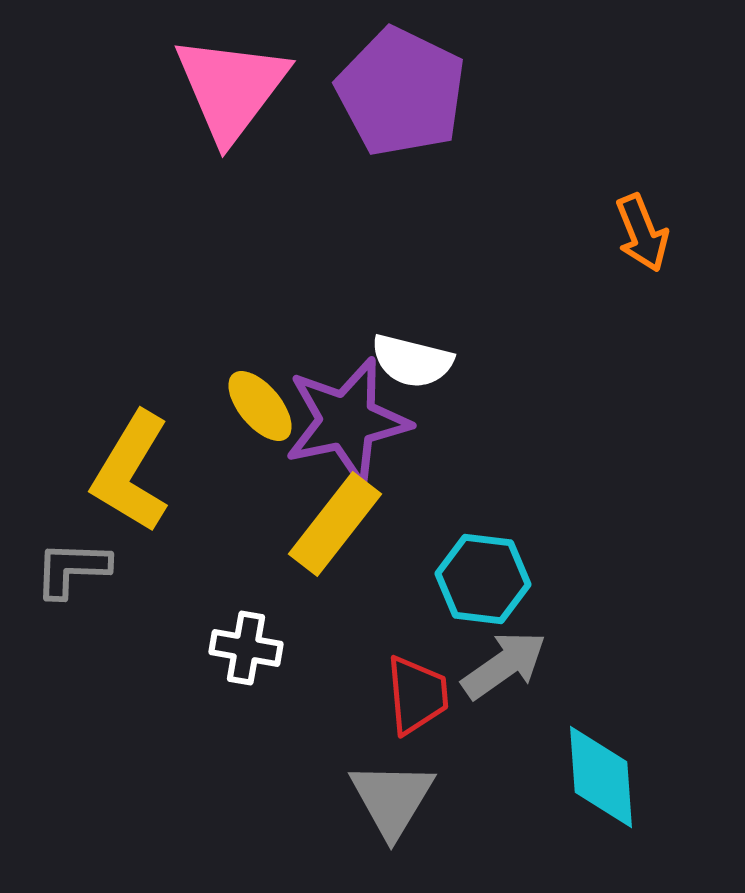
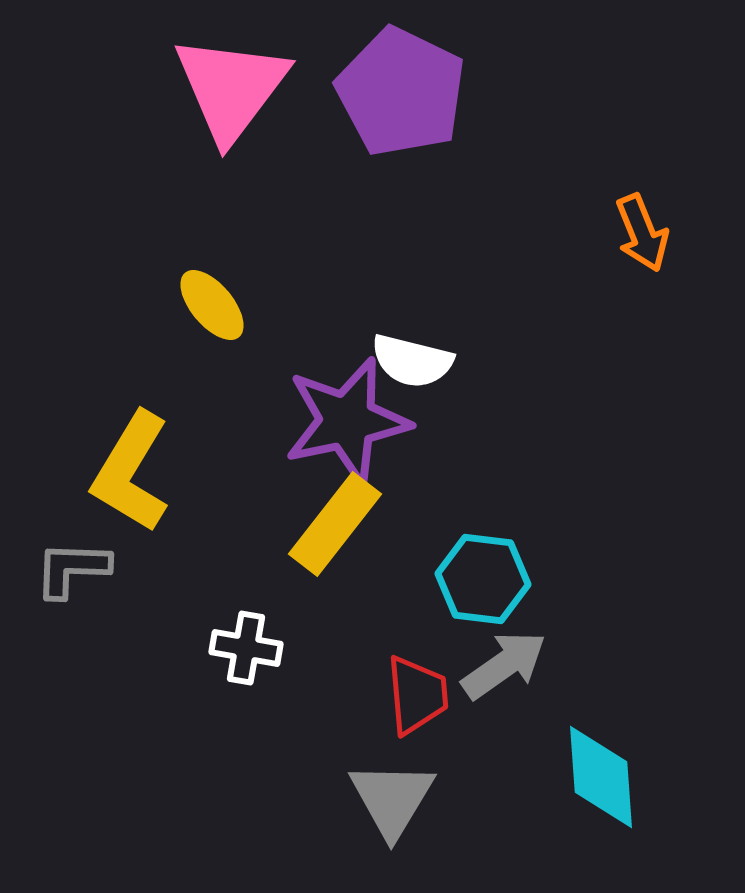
yellow ellipse: moved 48 px left, 101 px up
